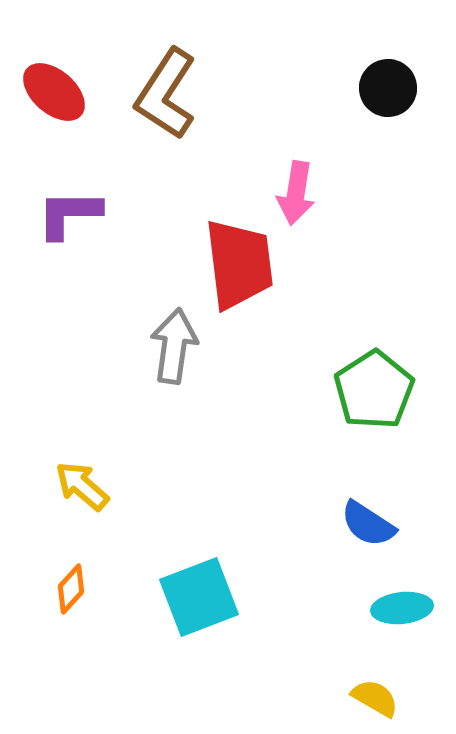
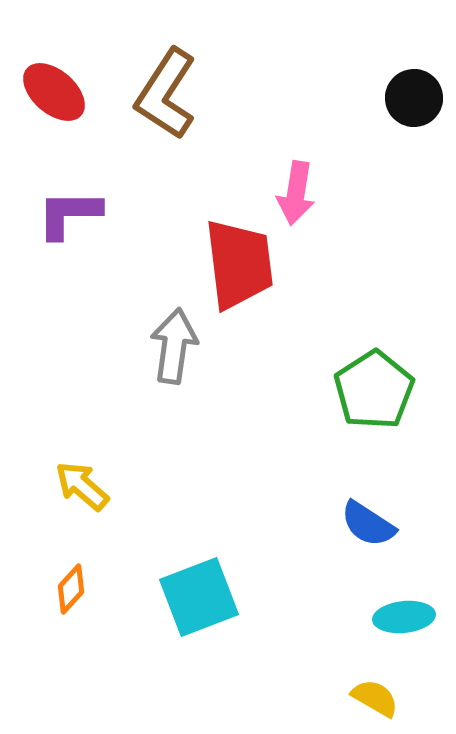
black circle: moved 26 px right, 10 px down
cyan ellipse: moved 2 px right, 9 px down
